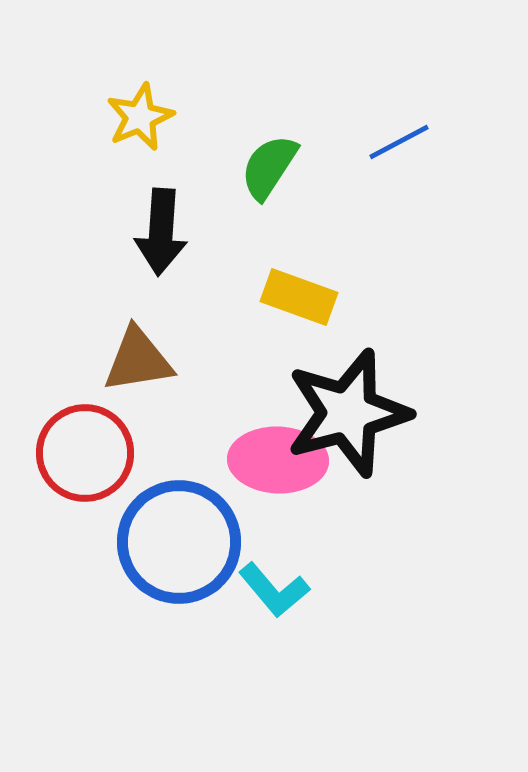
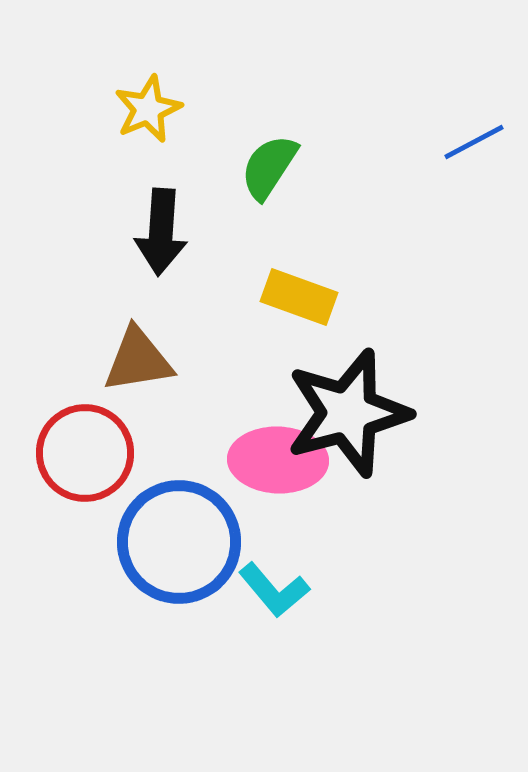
yellow star: moved 8 px right, 8 px up
blue line: moved 75 px right
